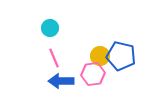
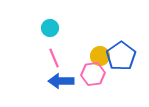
blue pentagon: rotated 24 degrees clockwise
